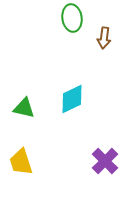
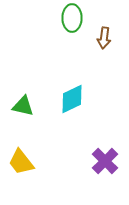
green ellipse: rotated 8 degrees clockwise
green triangle: moved 1 px left, 2 px up
yellow trapezoid: rotated 20 degrees counterclockwise
